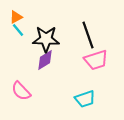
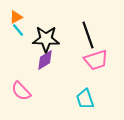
cyan trapezoid: rotated 90 degrees clockwise
